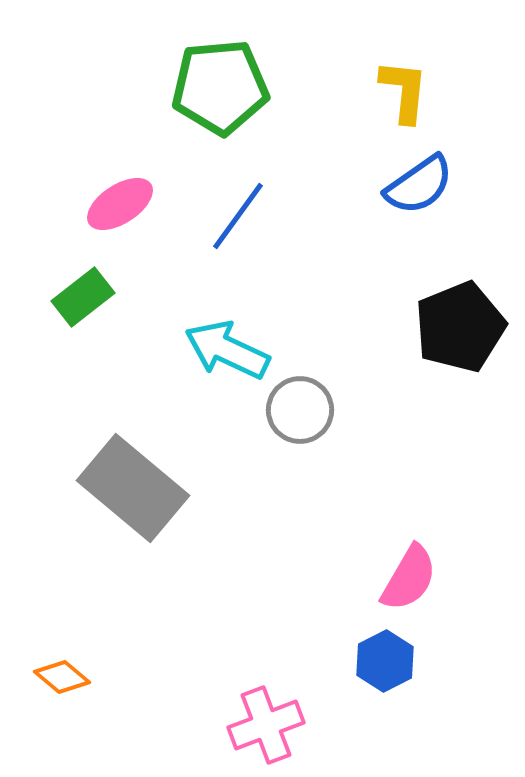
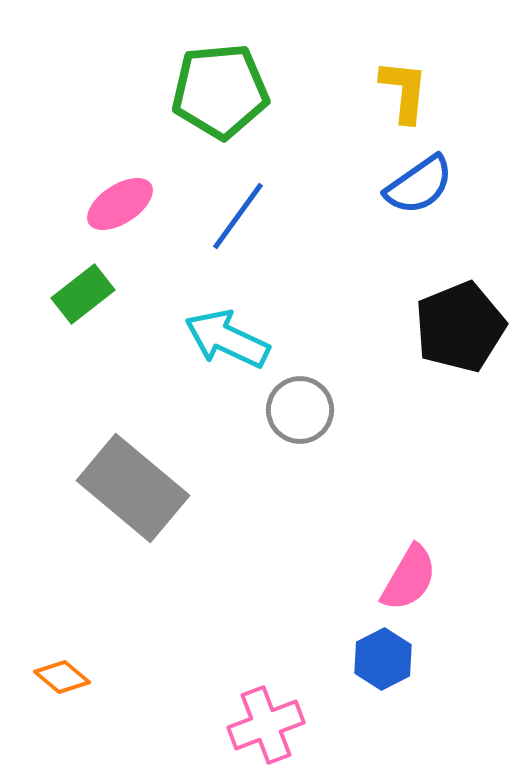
green pentagon: moved 4 px down
green rectangle: moved 3 px up
cyan arrow: moved 11 px up
blue hexagon: moved 2 px left, 2 px up
